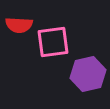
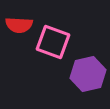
pink square: rotated 28 degrees clockwise
